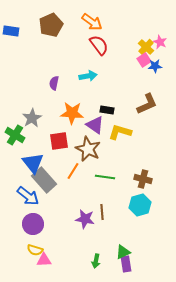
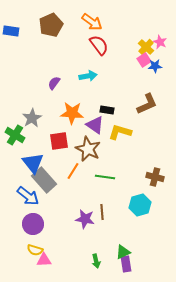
purple semicircle: rotated 24 degrees clockwise
brown cross: moved 12 px right, 2 px up
green arrow: rotated 24 degrees counterclockwise
